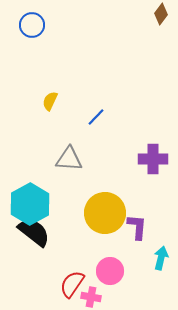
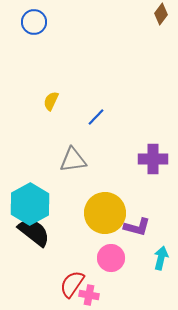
blue circle: moved 2 px right, 3 px up
yellow semicircle: moved 1 px right
gray triangle: moved 4 px right, 1 px down; rotated 12 degrees counterclockwise
purple L-shape: rotated 100 degrees clockwise
pink circle: moved 1 px right, 13 px up
pink cross: moved 2 px left, 2 px up
